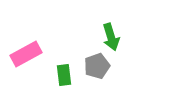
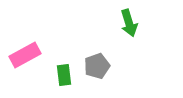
green arrow: moved 18 px right, 14 px up
pink rectangle: moved 1 px left, 1 px down
